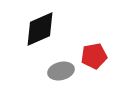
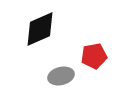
gray ellipse: moved 5 px down
